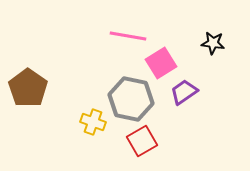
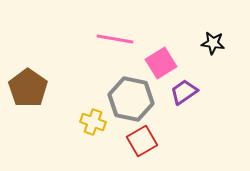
pink line: moved 13 px left, 3 px down
